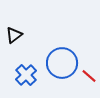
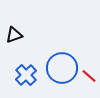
black triangle: rotated 18 degrees clockwise
blue circle: moved 5 px down
